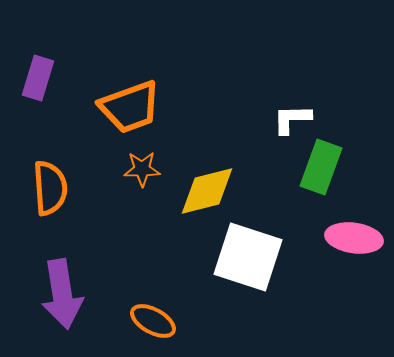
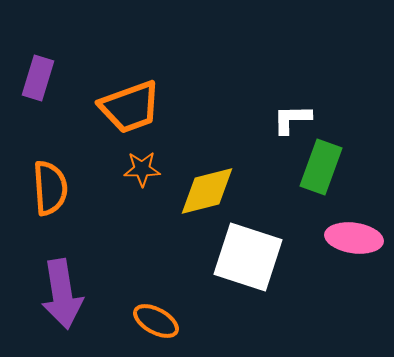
orange ellipse: moved 3 px right
